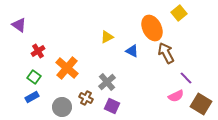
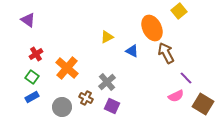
yellow square: moved 2 px up
purple triangle: moved 9 px right, 5 px up
red cross: moved 2 px left, 3 px down
green square: moved 2 px left
brown square: moved 2 px right
